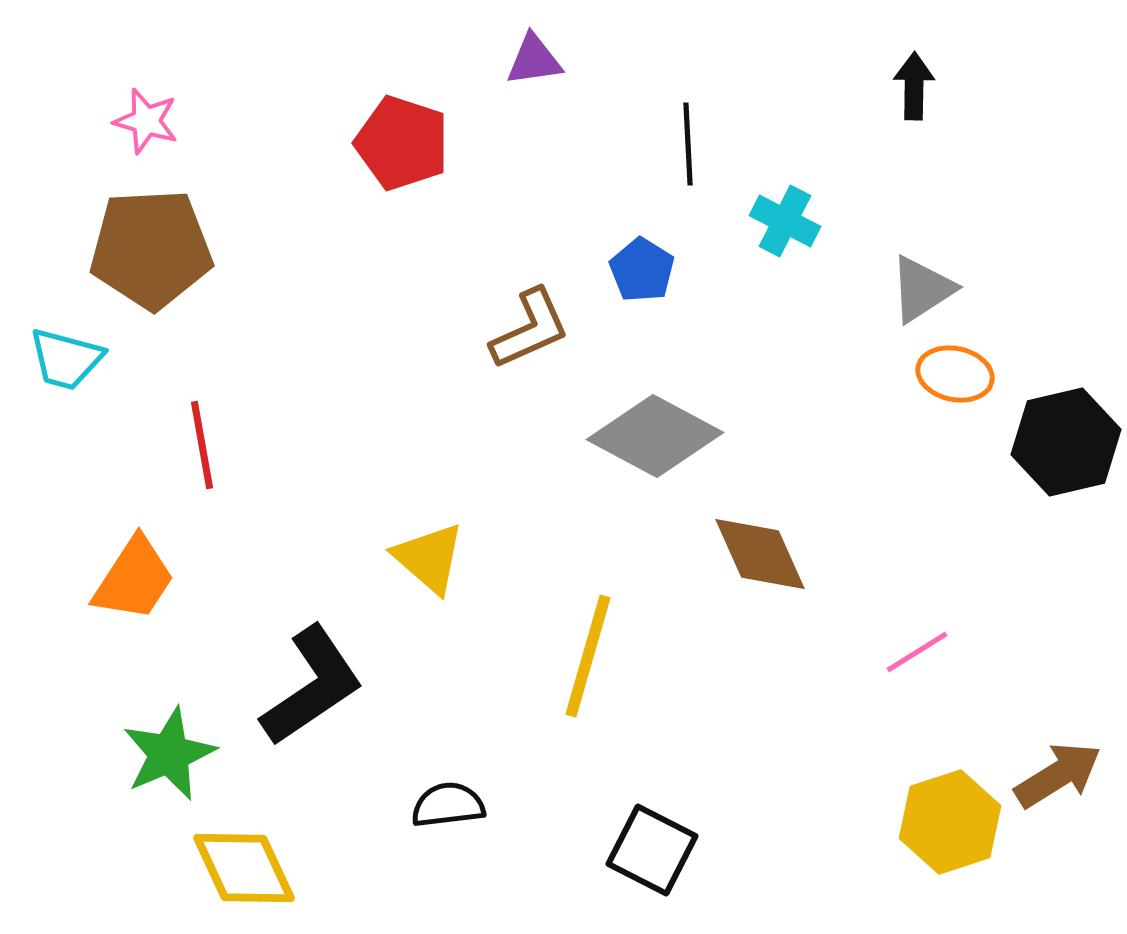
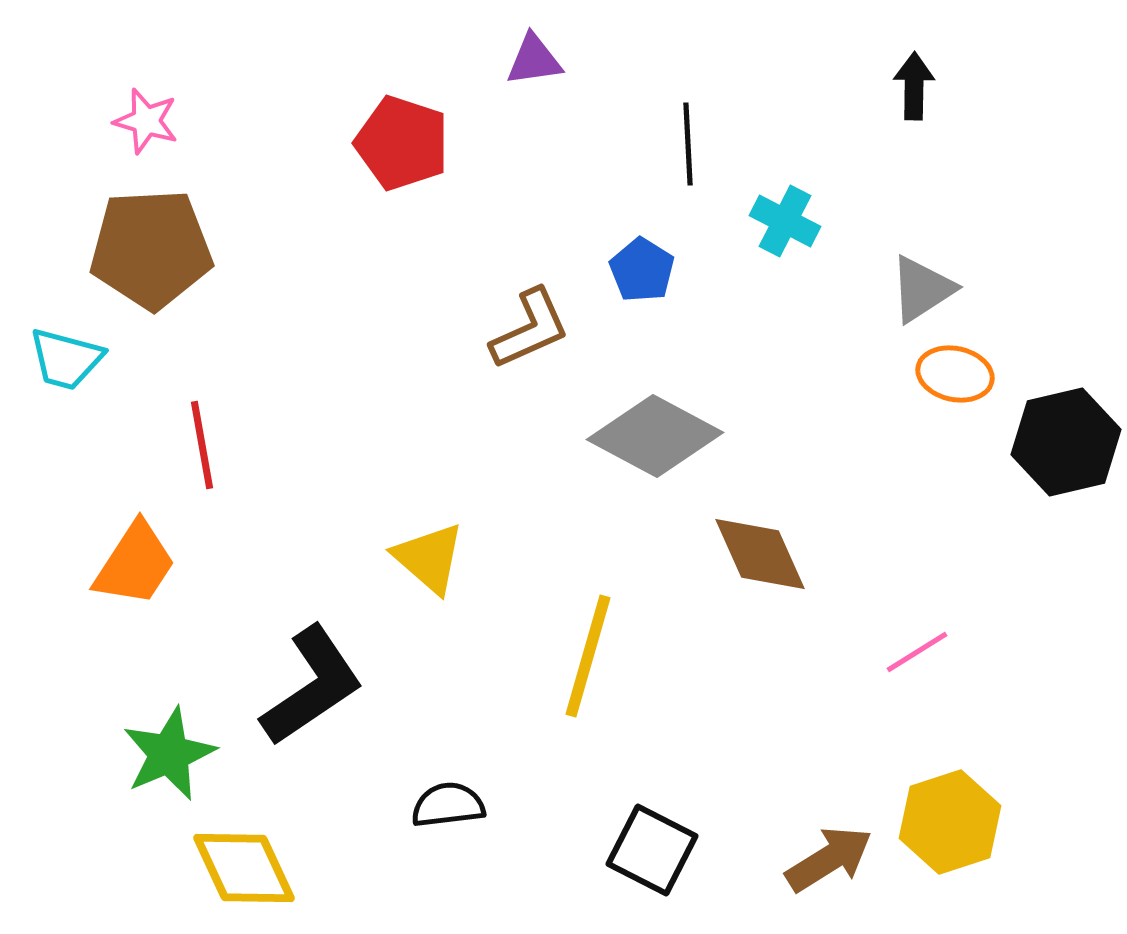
orange trapezoid: moved 1 px right, 15 px up
brown arrow: moved 229 px left, 84 px down
